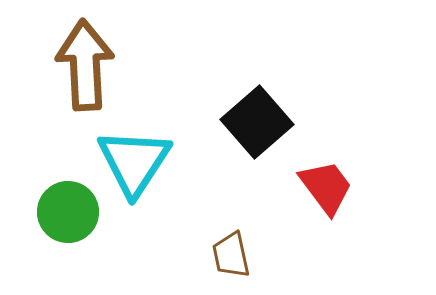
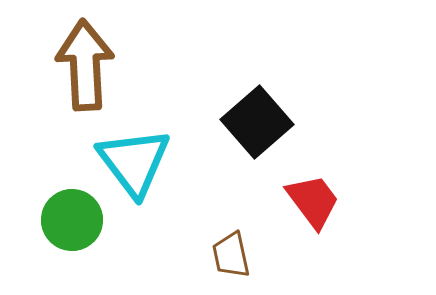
cyan triangle: rotated 10 degrees counterclockwise
red trapezoid: moved 13 px left, 14 px down
green circle: moved 4 px right, 8 px down
